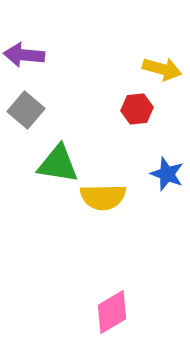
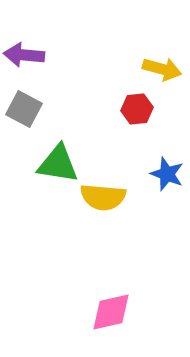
gray square: moved 2 px left, 1 px up; rotated 12 degrees counterclockwise
yellow semicircle: rotated 6 degrees clockwise
pink diamond: moved 1 px left; rotated 18 degrees clockwise
